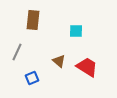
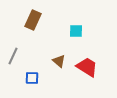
brown rectangle: rotated 18 degrees clockwise
gray line: moved 4 px left, 4 px down
blue square: rotated 24 degrees clockwise
